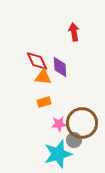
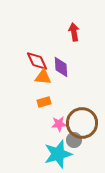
purple diamond: moved 1 px right
